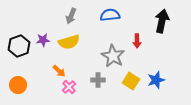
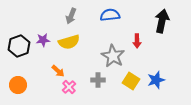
orange arrow: moved 1 px left
